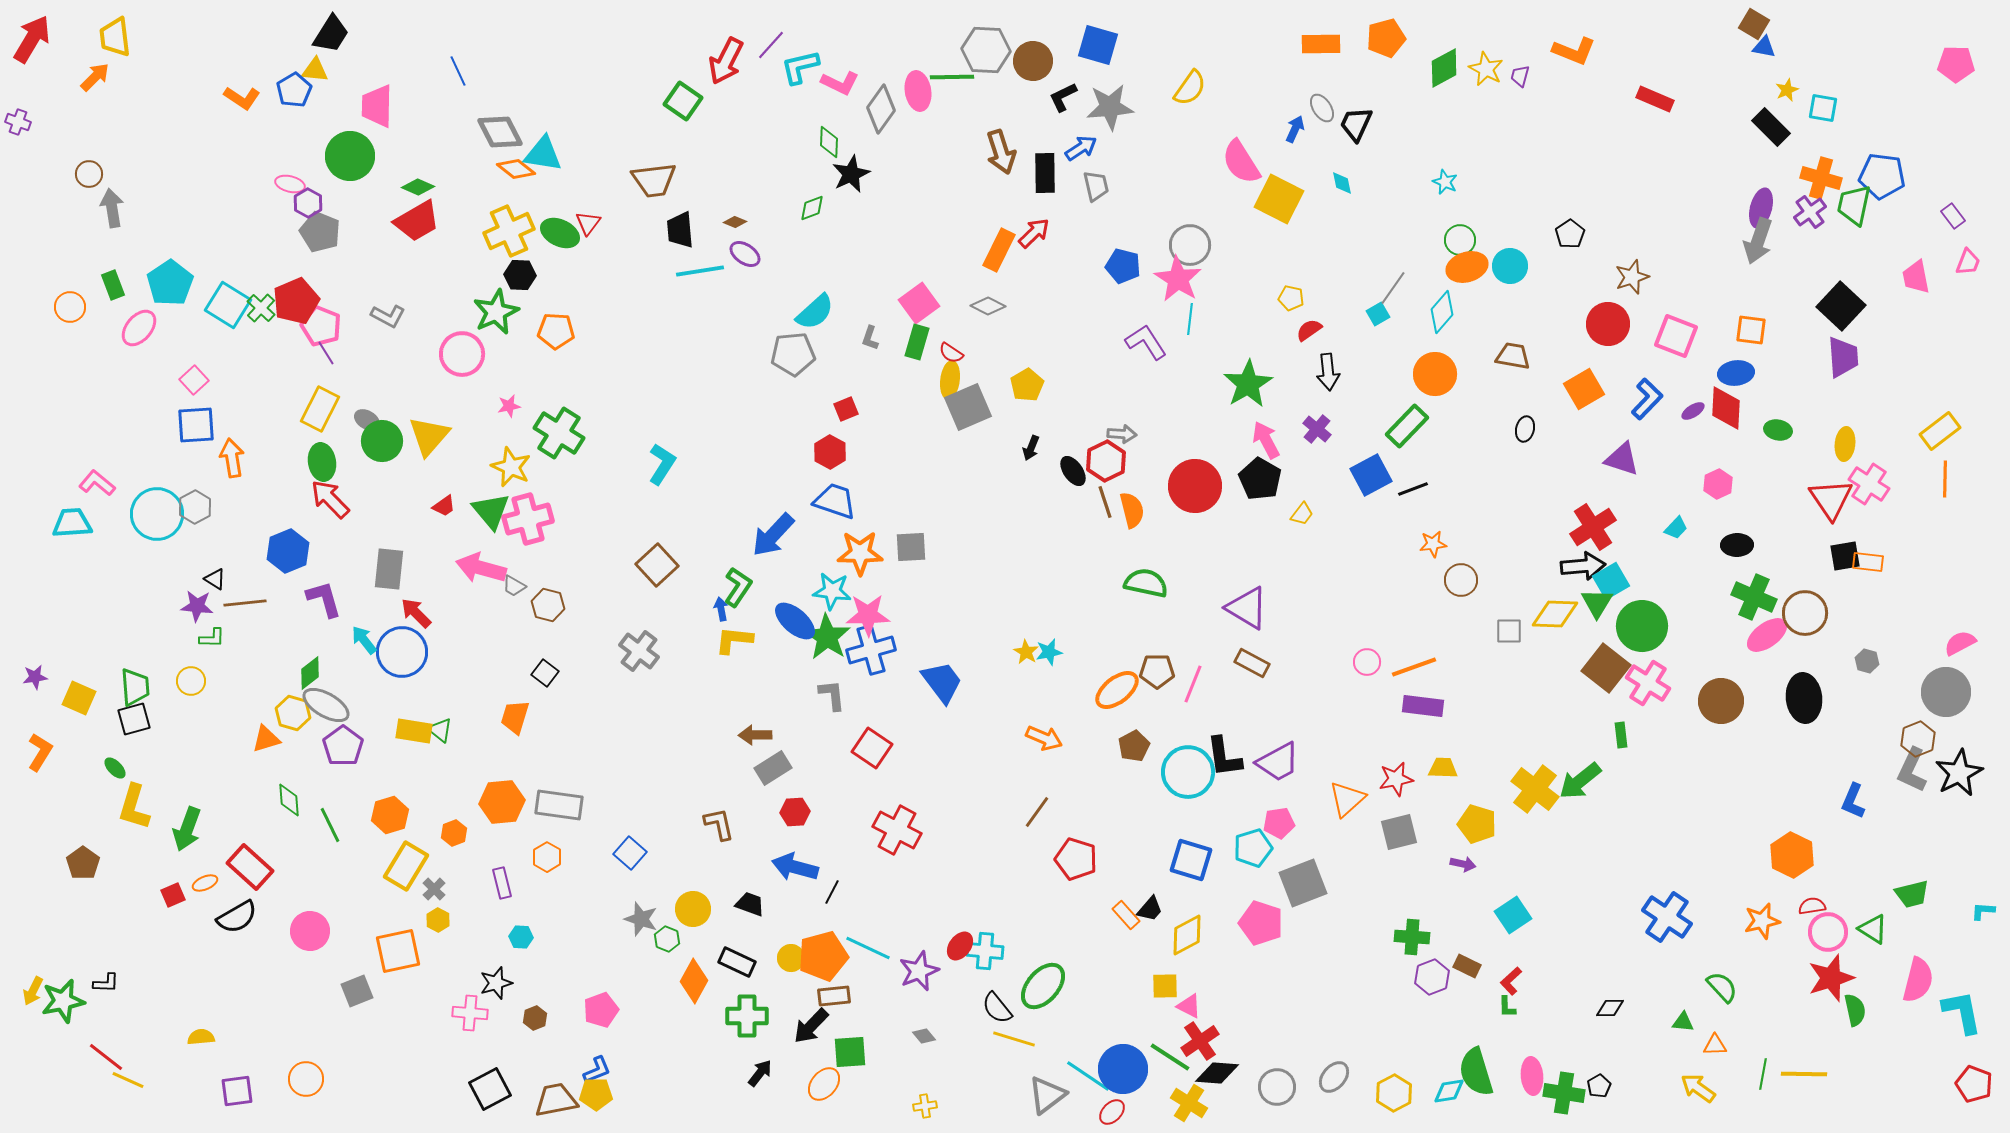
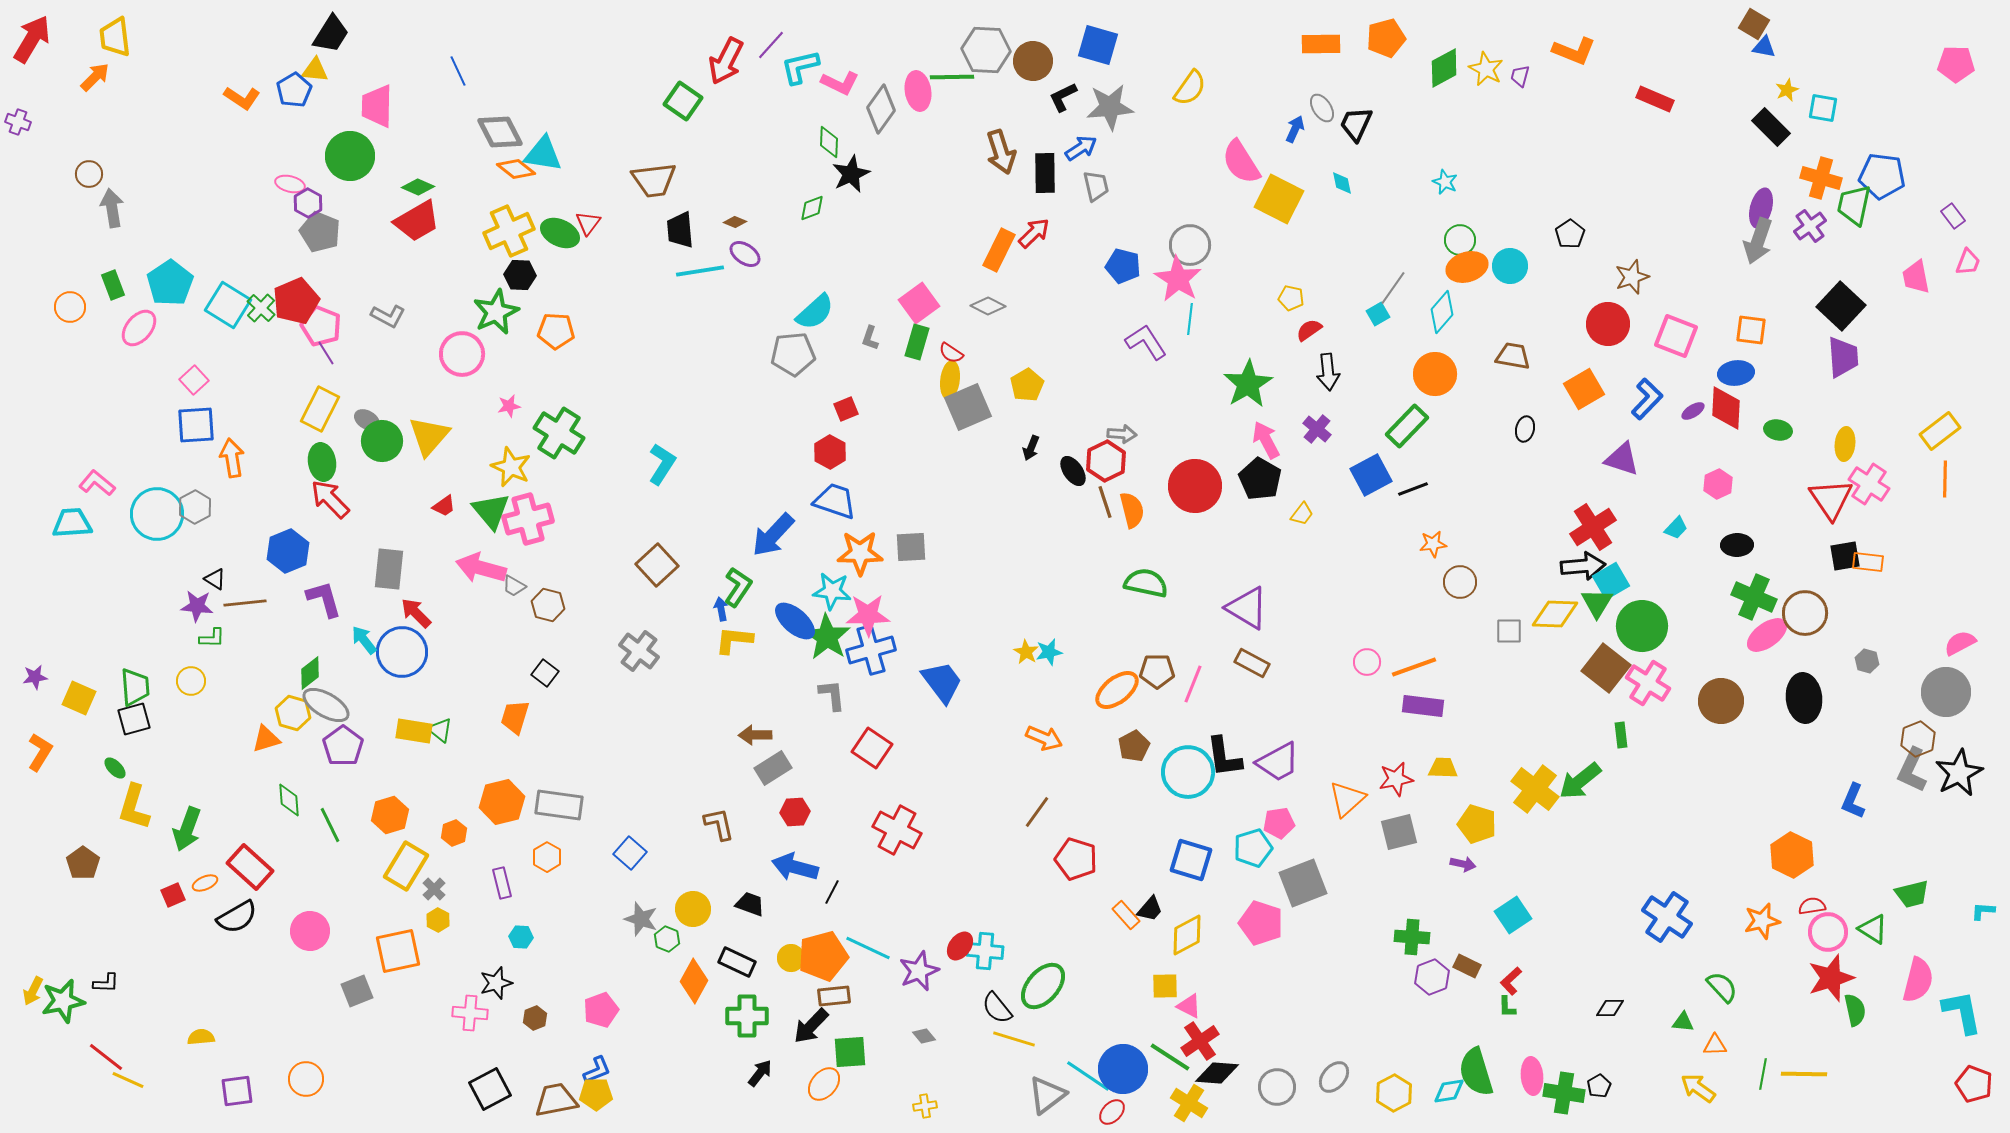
purple cross at (1810, 212): moved 14 px down
brown circle at (1461, 580): moved 1 px left, 2 px down
orange hexagon at (502, 802): rotated 9 degrees counterclockwise
